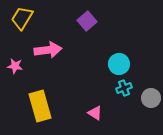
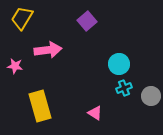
gray circle: moved 2 px up
